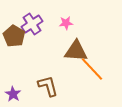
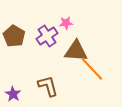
purple cross: moved 15 px right, 12 px down
